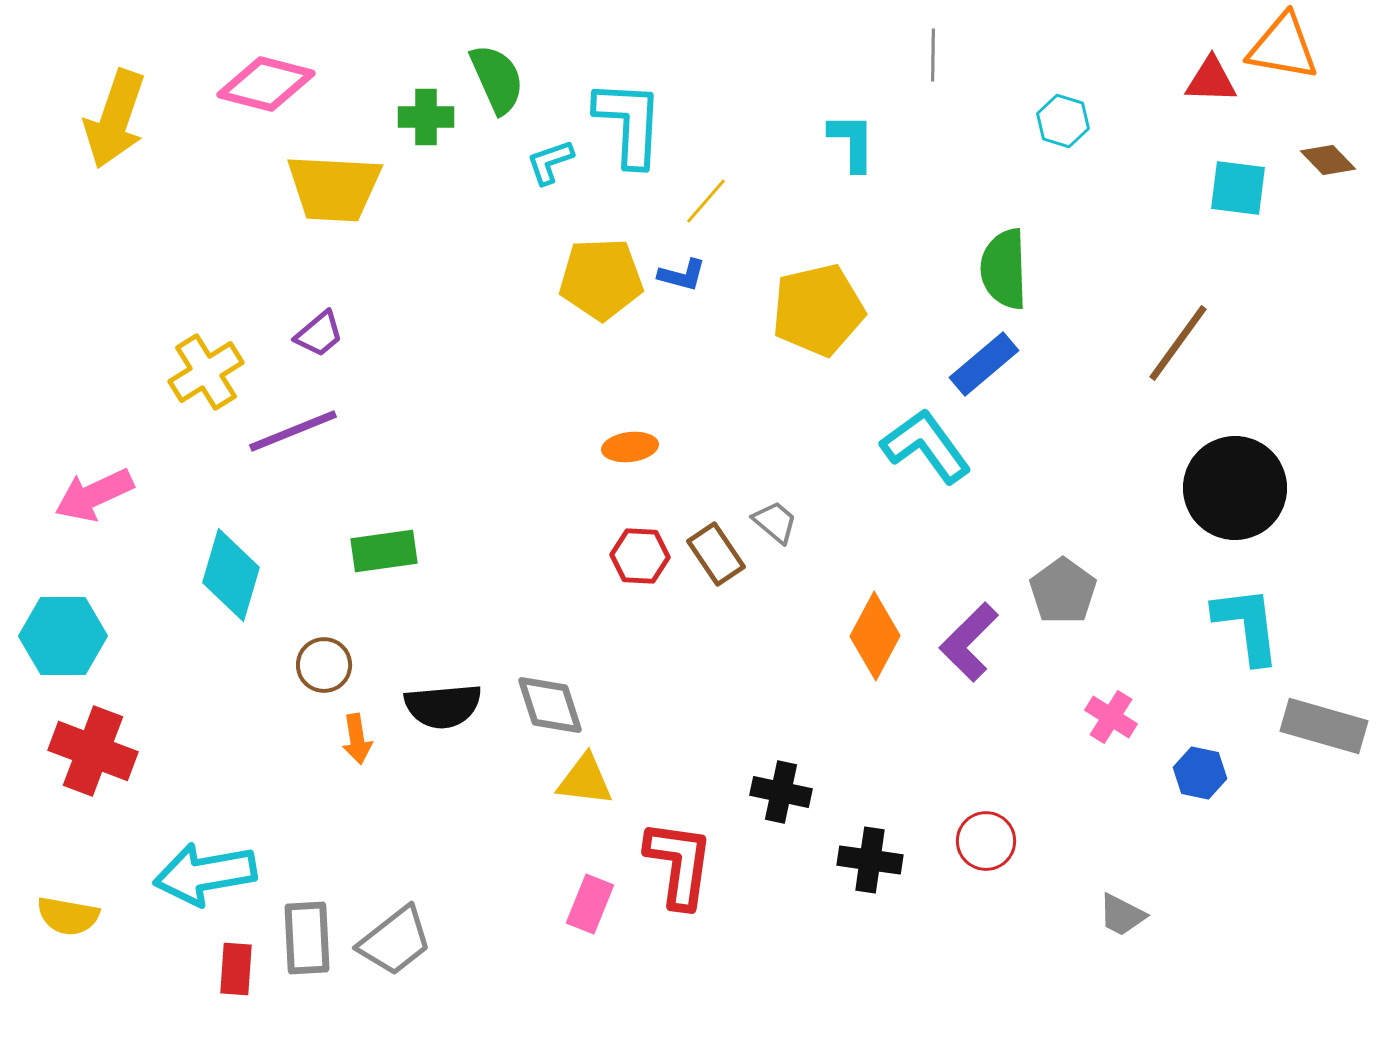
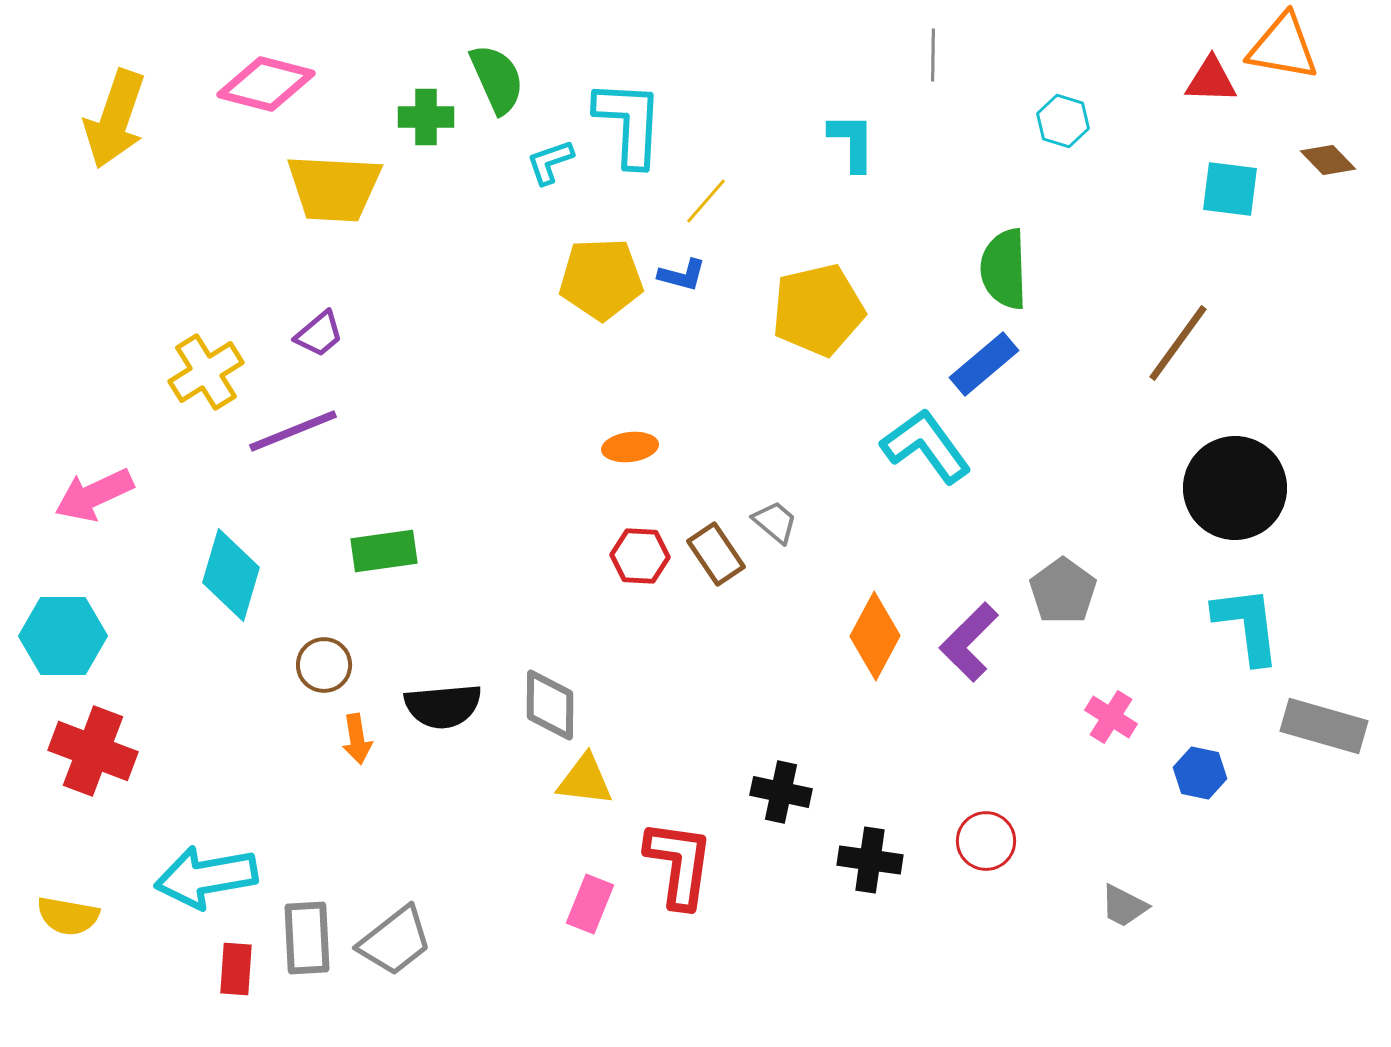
cyan square at (1238, 188): moved 8 px left, 1 px down
gray diamond at (550, 705): rotated 18 degrees clockwise
cyan arrow at (205, 874): moved 1 px right, 3 px down
gray trapezoid at (1122, 915): moved 2 px right, 9 px up
